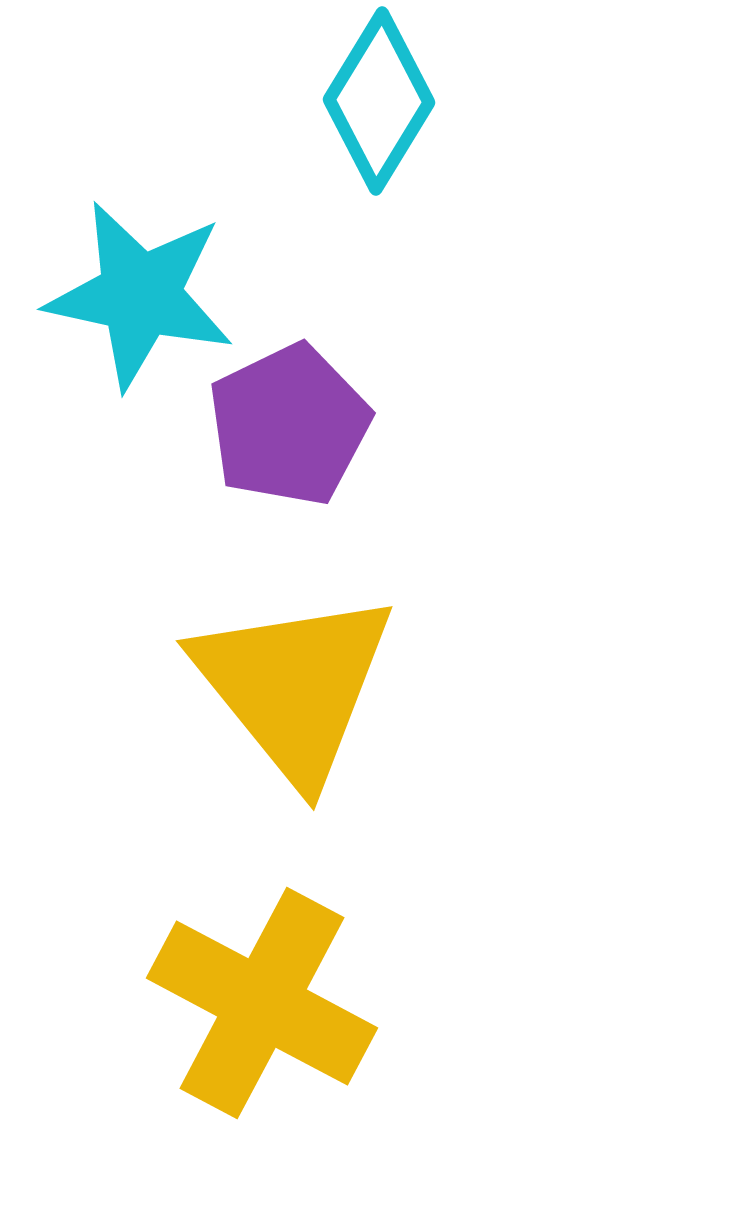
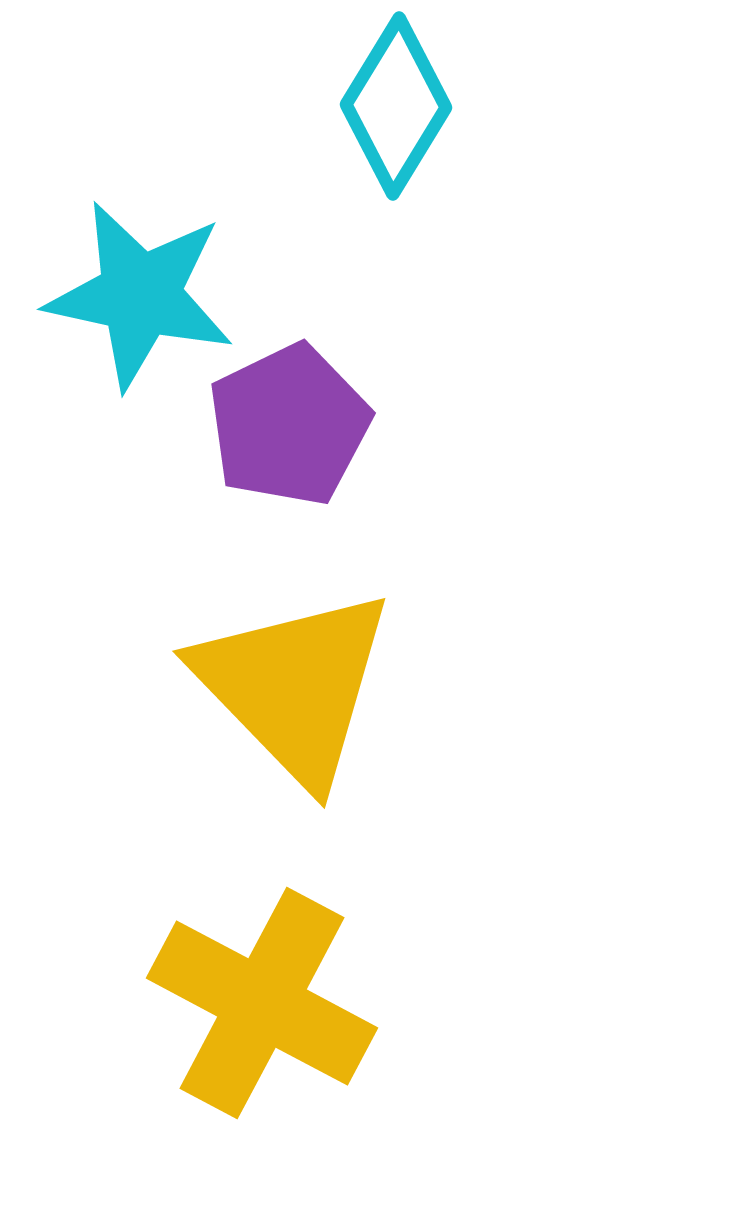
cyan diamond: moved 17 px right, 5 px down
yellow triangle: rotated 5 degrees counterclockwise
